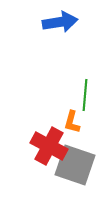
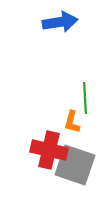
green line: moved 3 px down; rotated 8 degrees counterclockwise
red cross: moved 4 px down; rotated 15 degrees counterclockwise
